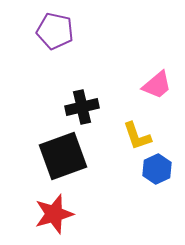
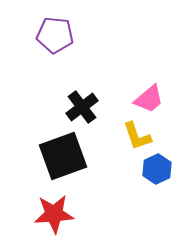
purple pentagon: moved 4 px down; rotated 6 degrees counterclockwise
pink trapezoid: moved 8 px left, 14 px down
black cross: rotated 24 degrees counterclockwise
red star: rotated 12 degrees clockwise
